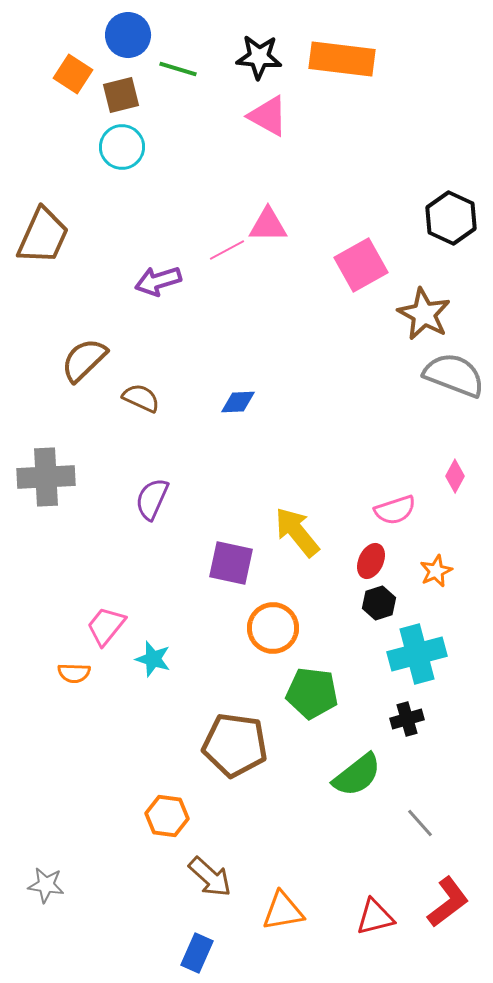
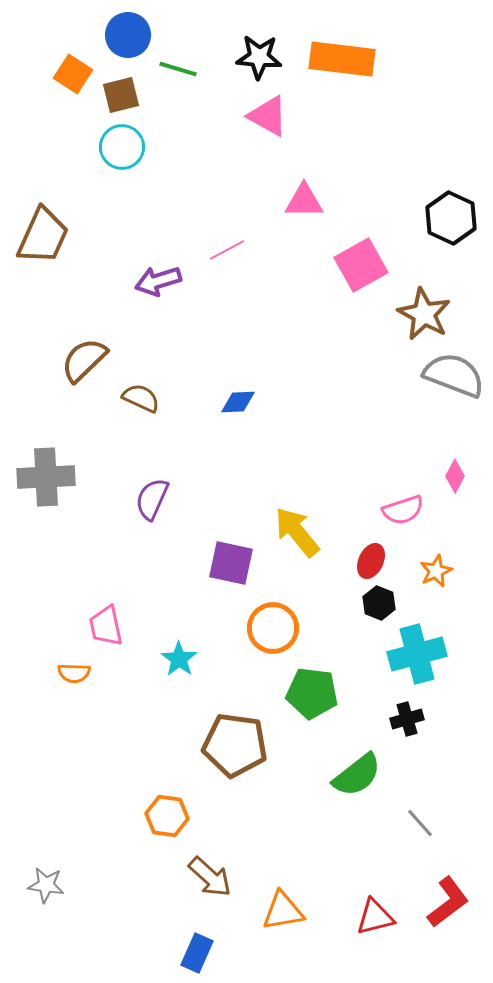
pink triangle at (268, 225): moved 36 px right, 24 px up
pink semicircle at (395, 510): moved 8 px right
black hexagon at (379, 603): rotated 20 degrees counterclockwise
pink trapezoid at (106, 626): rotated 51 degrees counterclockwise
cyan star at (153, 659): moved 26 px right; rotated 18 degrees clockwise
